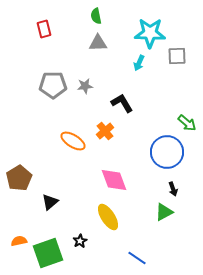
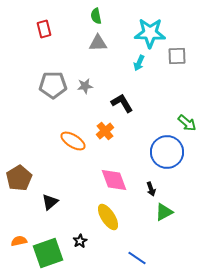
black arrow: moved 22 px left
